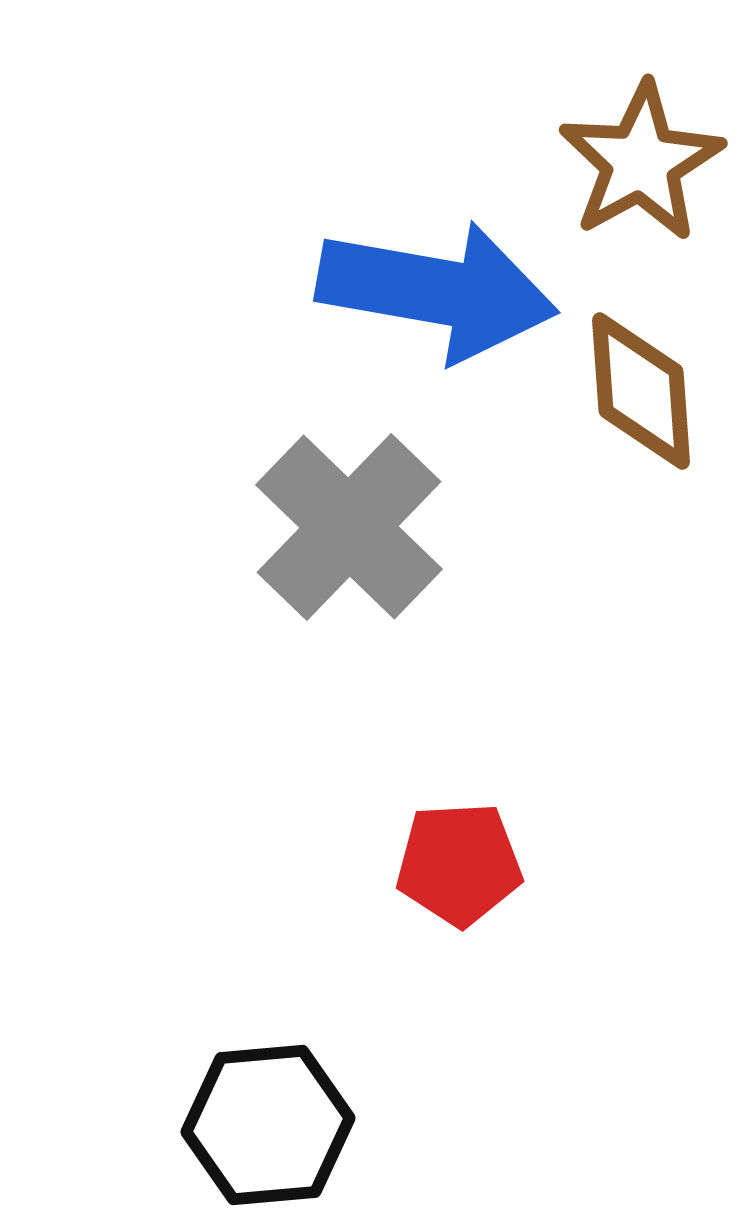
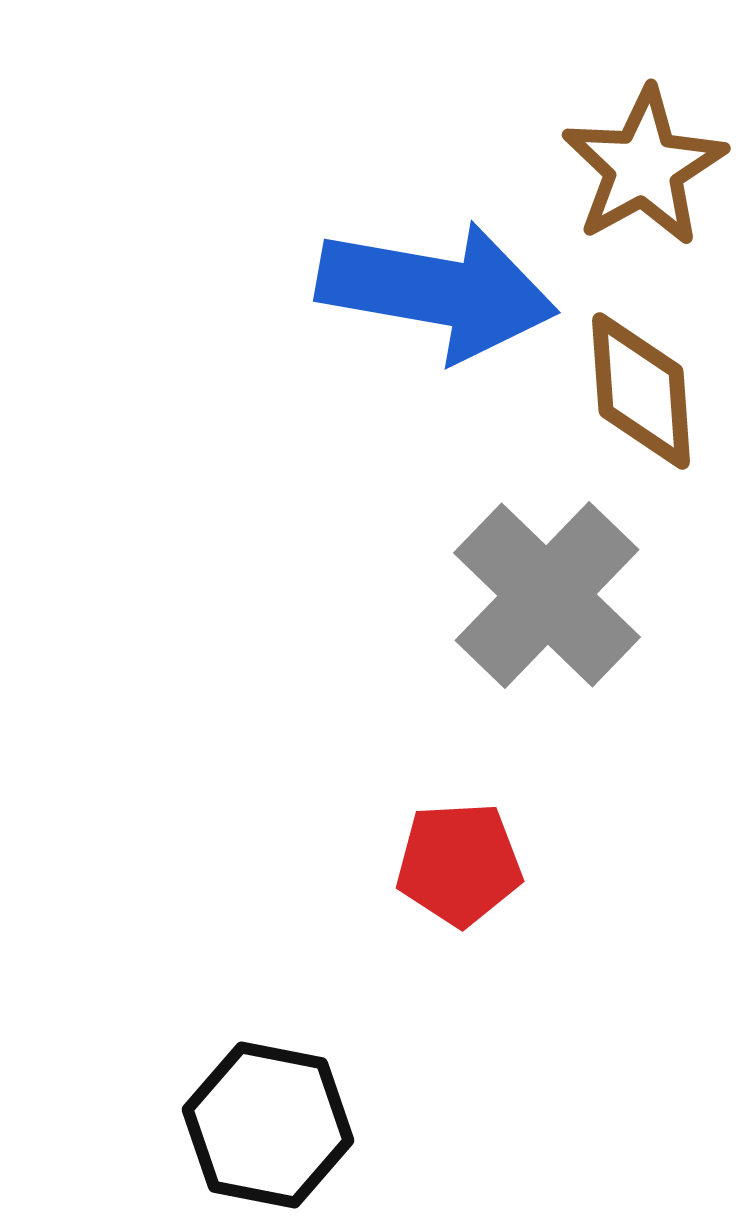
brown star: moved 3 px right, 5 px down
gray cross: moved 198 px right, 68 px down
black hexagon: rotated 16 degrees clockwise
